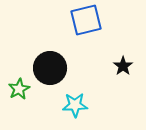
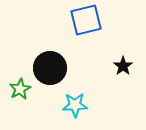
green star: moved 1 px right
